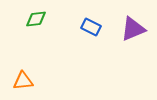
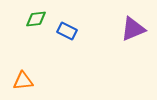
blue rectangle: moved 24 px left, 4 px down
